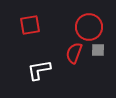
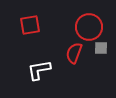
gray square: moved 3 px right, 2 px up
